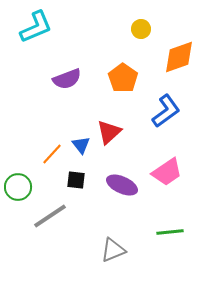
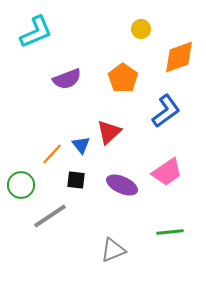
cyan L-shape: moved 5 px down
green circle: moved 3 px right, 2 px up
